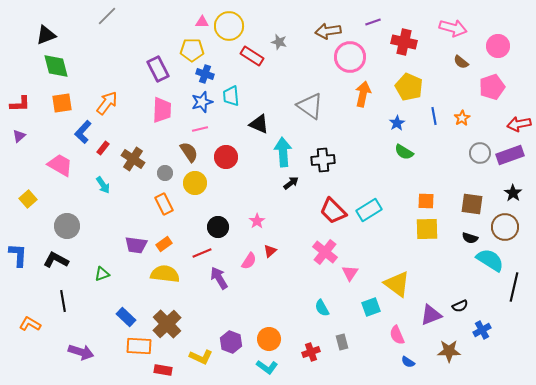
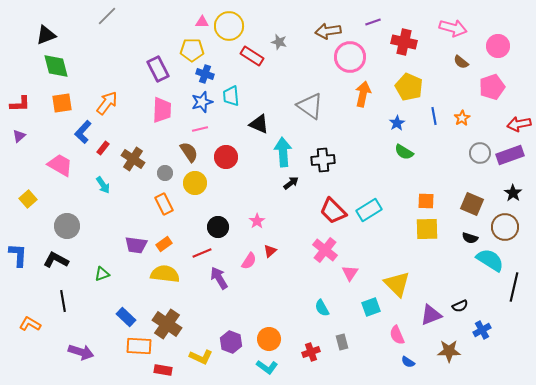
brown square at (472, 204): rotated 15 degrees clockwise
pink cross at (325, 252): moved 2 px up
yellow triangle at (397, 284): rotated 8 degrees clockwise
brown cross at (167, 324): rotated 12 degrees counterclockwise
